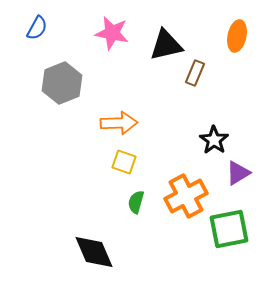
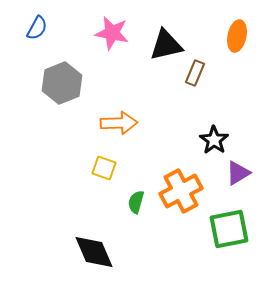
yellow square: moved 20 px left, 6 px down
orange cross: moved 5 px left, 5 px up
